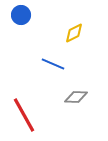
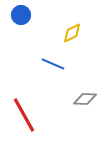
yellow diamond: moved 2 px left
gray diamond: moved 9 px right, 2 px down
